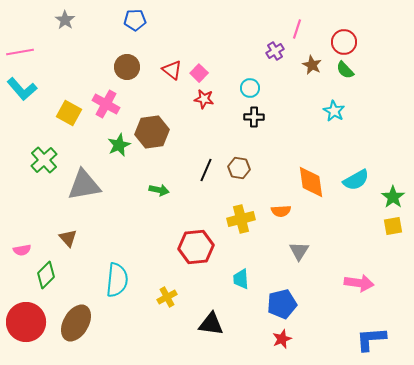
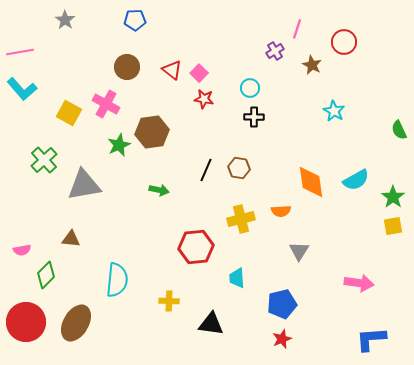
green semicircle at (345, 70): moved 54 px right, 60 px down; rotated 18 degrees clockwise
brown triangle at (68, 238): moved 3 px right, 1 px down; rotated 42 degrees counterclockwise
cyan trapezoid at (241, 279): moved 4 px left, 1 px up
yellow cross at (167, 297): moved 2 px right, 4 px down; rotated 30 degrees clockwise
